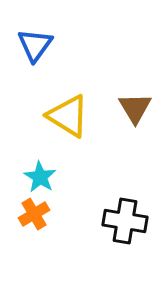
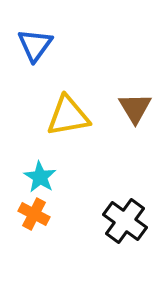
yellow triangle: rotated 42 degrees counterclockwise
orange cross: rotated 32 degrees counterclockwise
black cross: rotated 27 degrees clockwise
